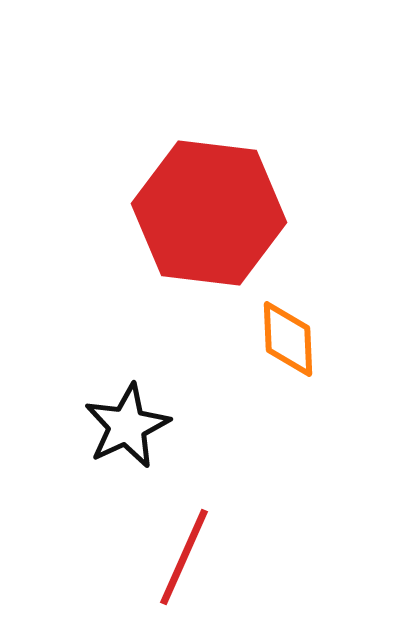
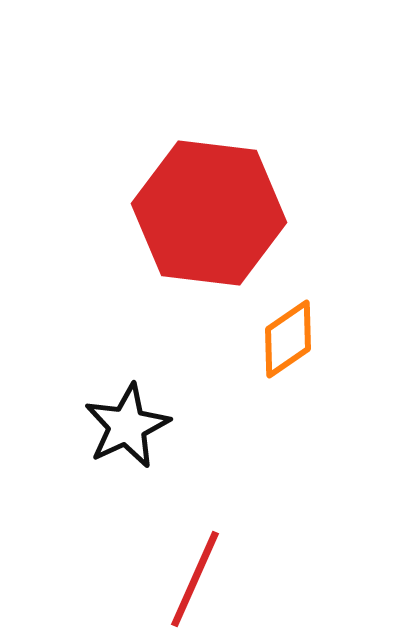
orange diamond: rotated 58 degrees clockwise
red line: moved 11 px right, 22 px down
